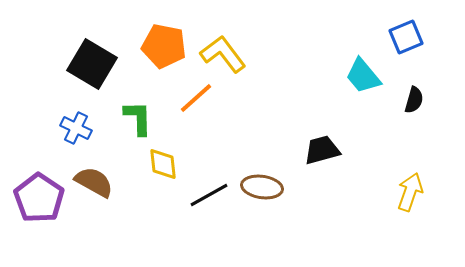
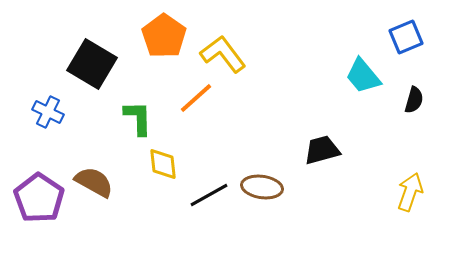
orange pentagon: moved 10 px up; rotated 24 degrees clockwise
blue cross: moved 28 px left, 16 px up
